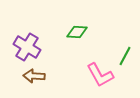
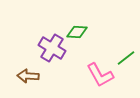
purple cross: moved 25 px right, 1 px down
green line: moved 1 px right, 2 px down; rotated 24 degrees clockwise
brown arrow: moved 6 px left
